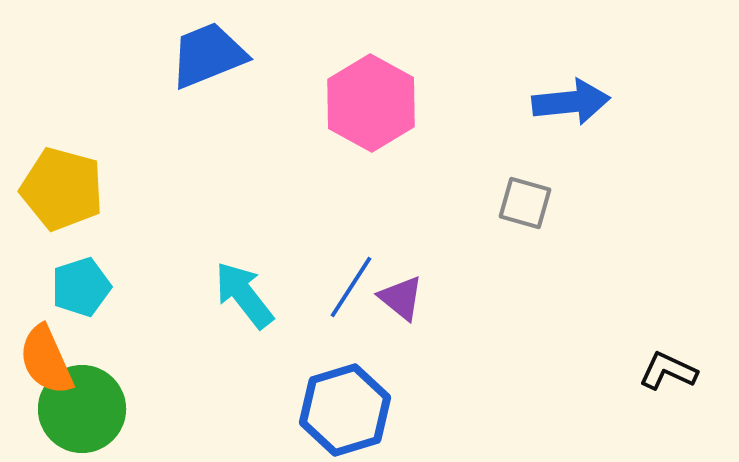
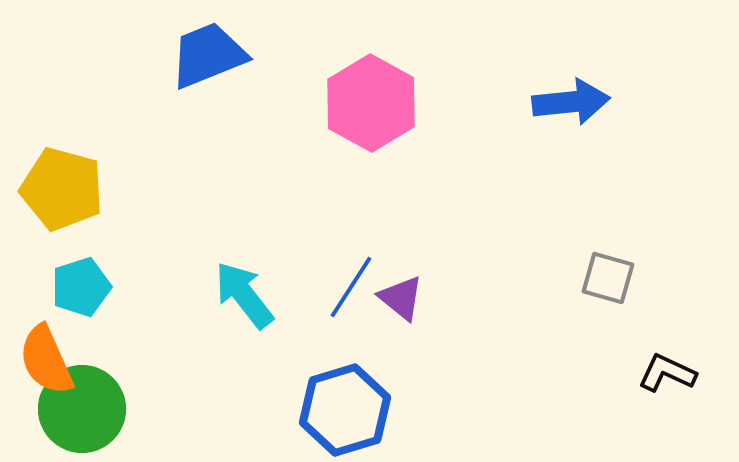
gray square: moved 83 px right, 75 px down
black L-shape: moved 1 px left, 2 px down
